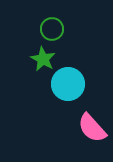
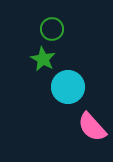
cyan circle: moved 3 px down
pink semicircle: moved 1 px up
